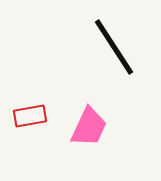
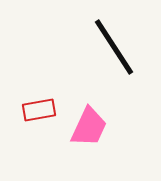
red rectangle: moved 9 px right, 6 px up
